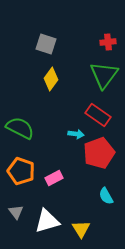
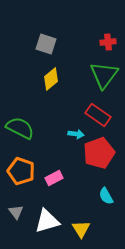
yellow diamond: rotated 15 degrees clockwise
